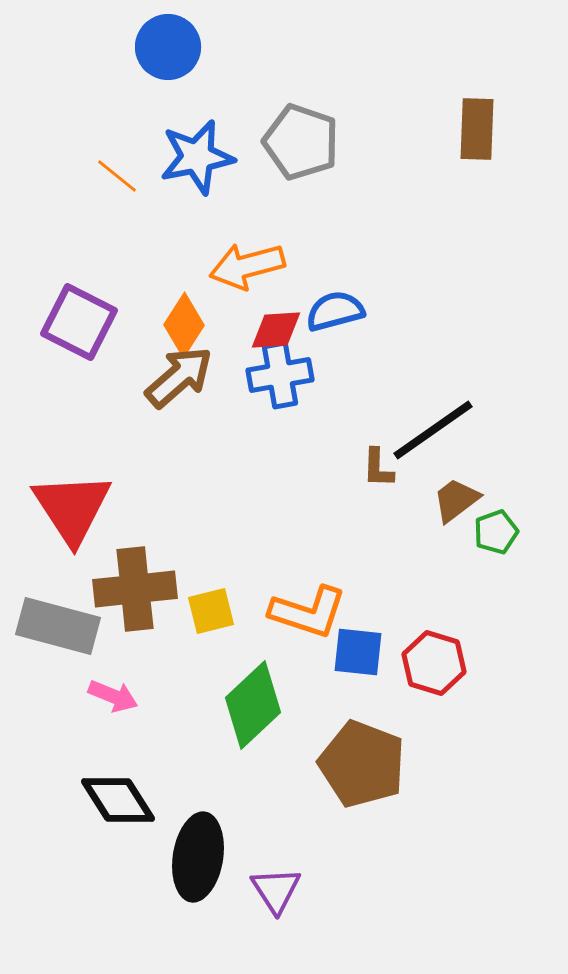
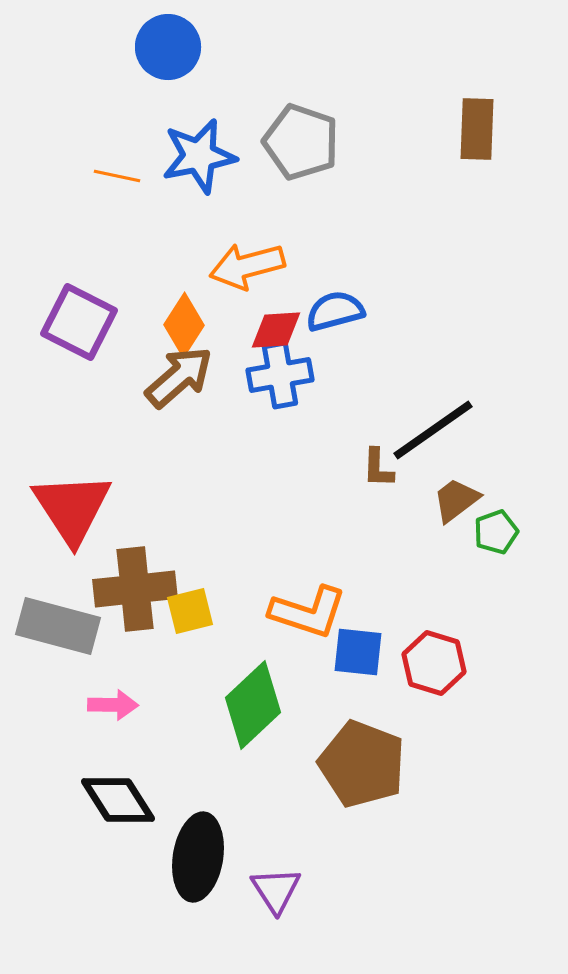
blue star: moved 2 px right, 1 px up
orange line: rotated 27 degrees counterclockwise
yellow square: moved 21 px left
pink arrow: moved 9 px down; rotated 21 degrees counterclockwise
